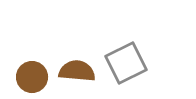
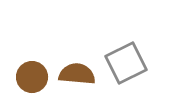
brown semicircle: moved 3 px down
